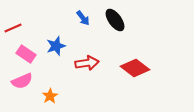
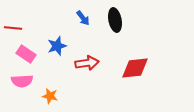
black ellipse: rotated 25 degrees clockwise
red line: rotated 30 degrees clockwise
blue star: moved 1 px right
red diamond: rotated 44 degrees counterclockwise
pink semicircle: rotated 20 degrees clockwise
orange star: rotated 28 degrees counterclockwise
